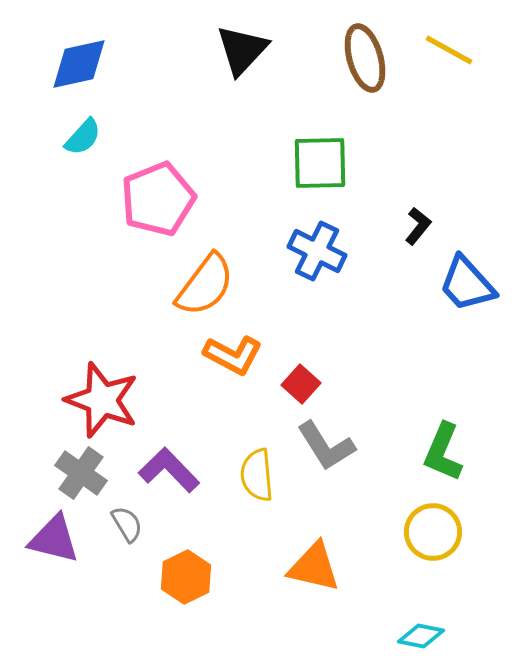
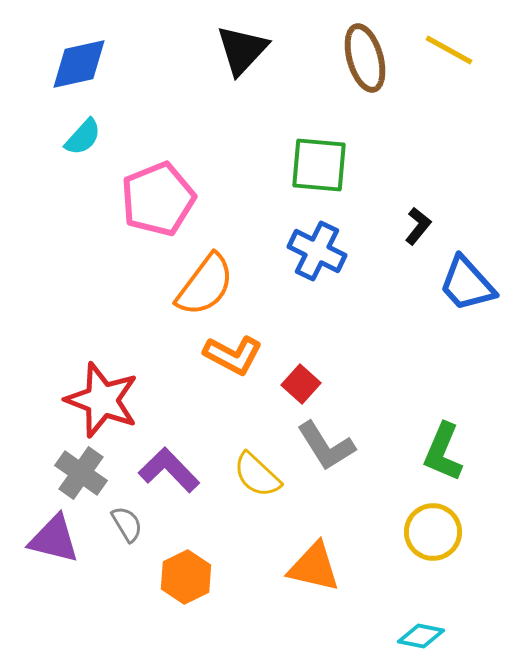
green square: moved 1 px left, 2 px down; rotated 6 degrees clockwise
yellow semicircle: rotated 42 degrees counterclockwise
